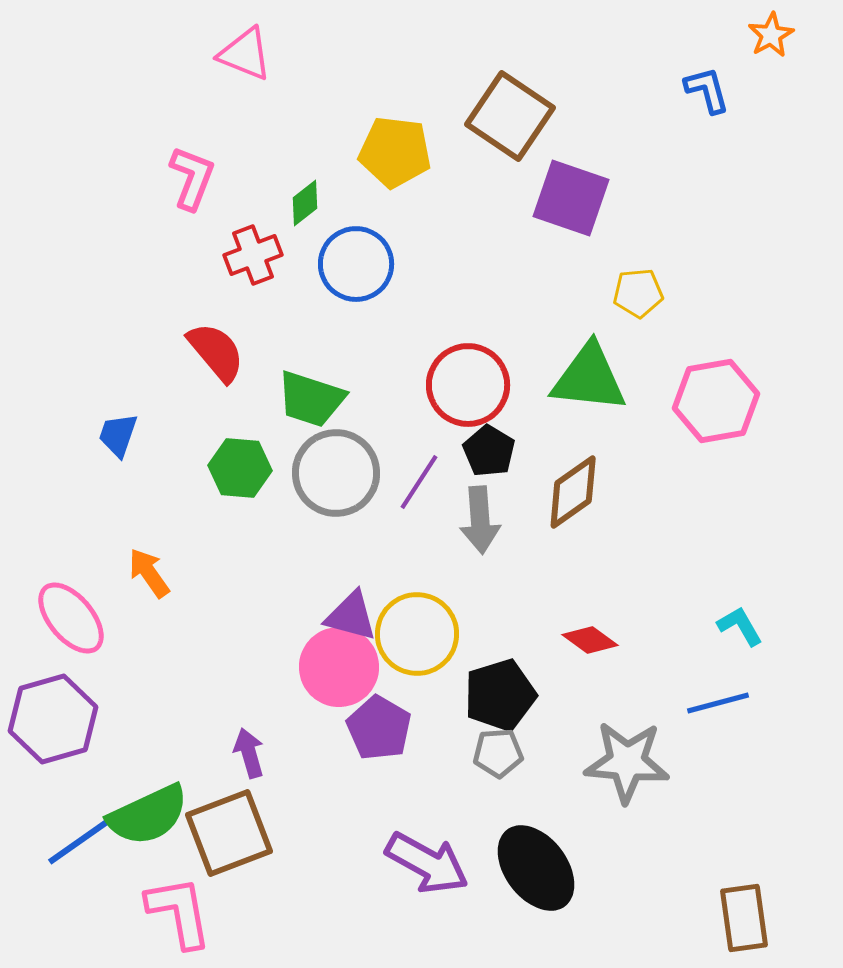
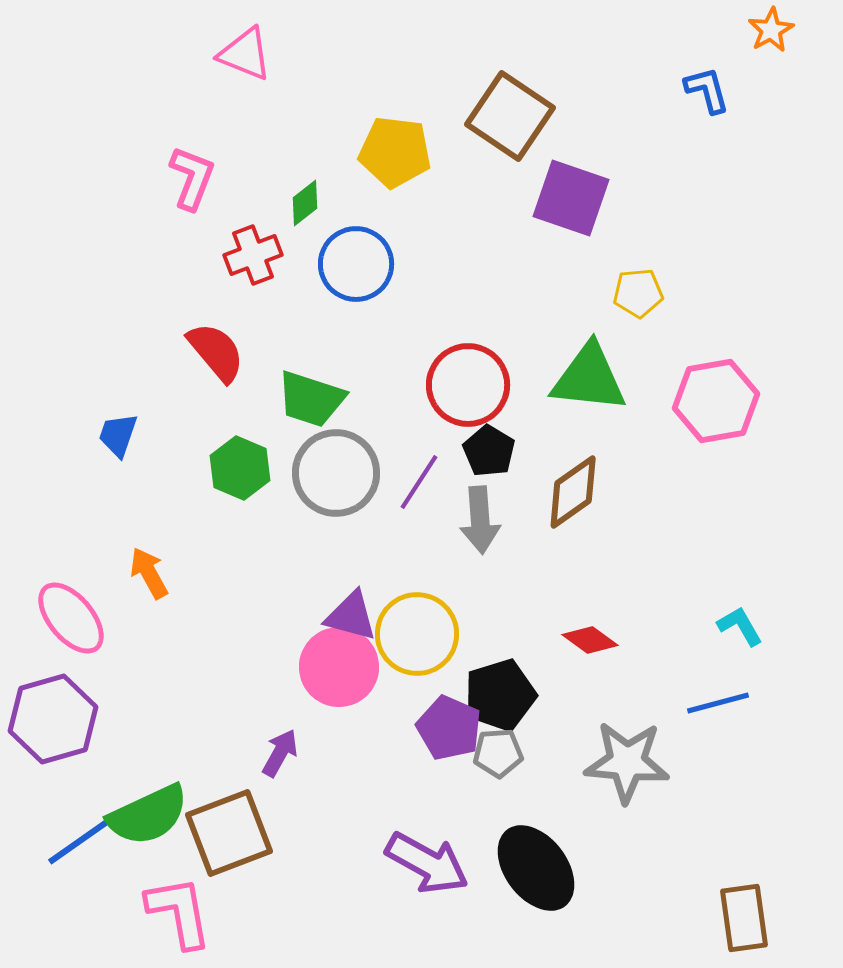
orange star at (771, 35): moved 5 px up
green hexagon at (240, 468): rotated 18 degrees clockwise
orange arrow at (149, 573): rotated 6 degrees clockwise
purple pentagon at (379, 728): moved 70 px right; rotated 6 degrees counterclockwise
purple arrow at (249, 753): moved 31 px right; rotated 45 degrees clockwise
